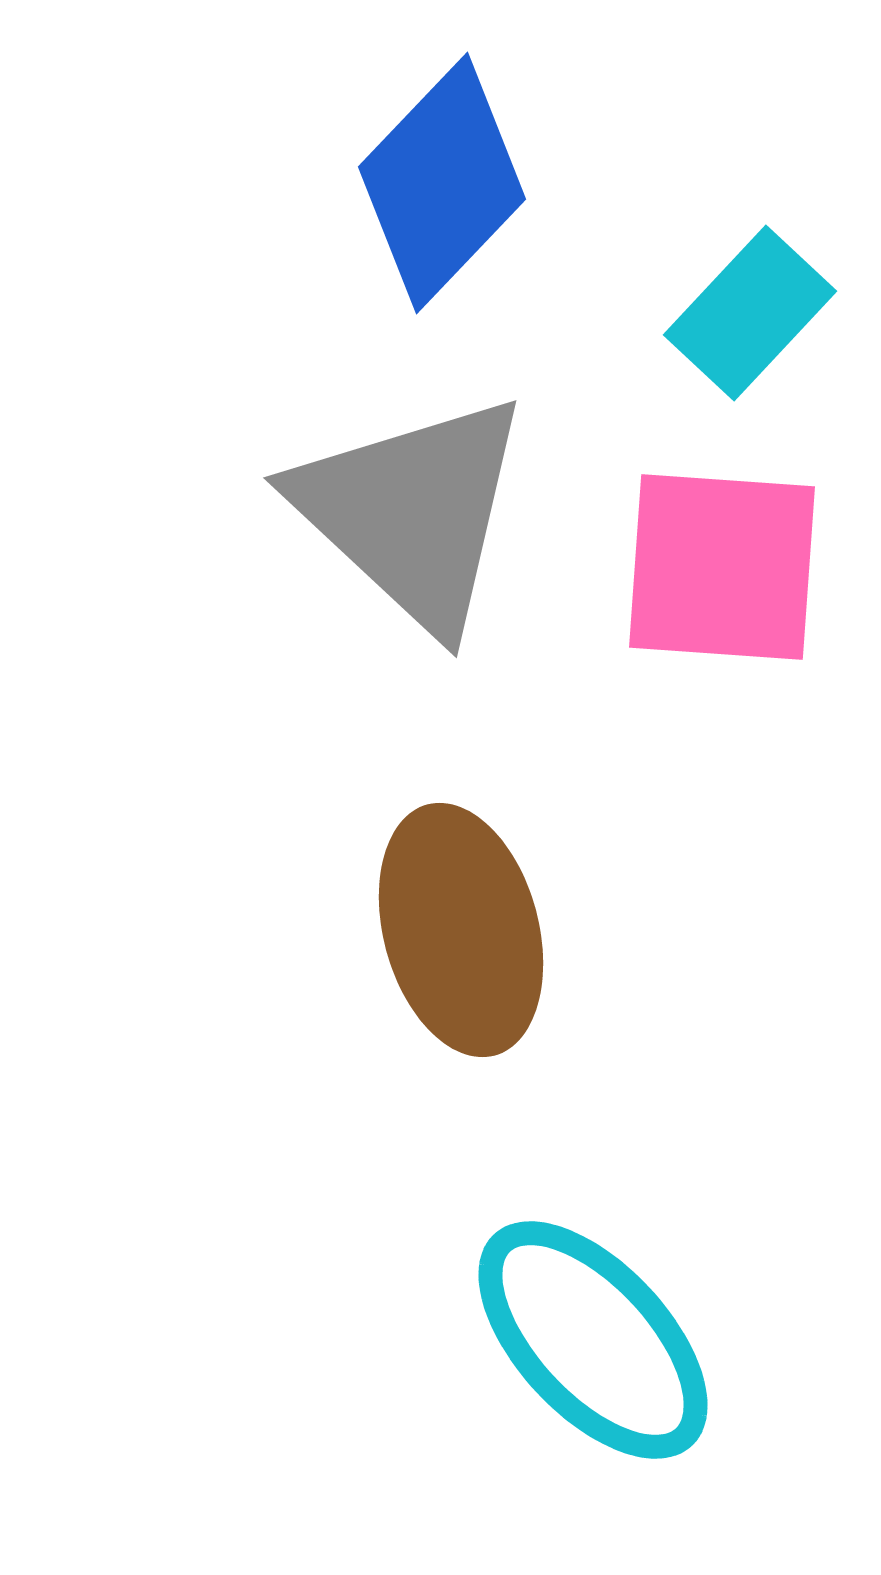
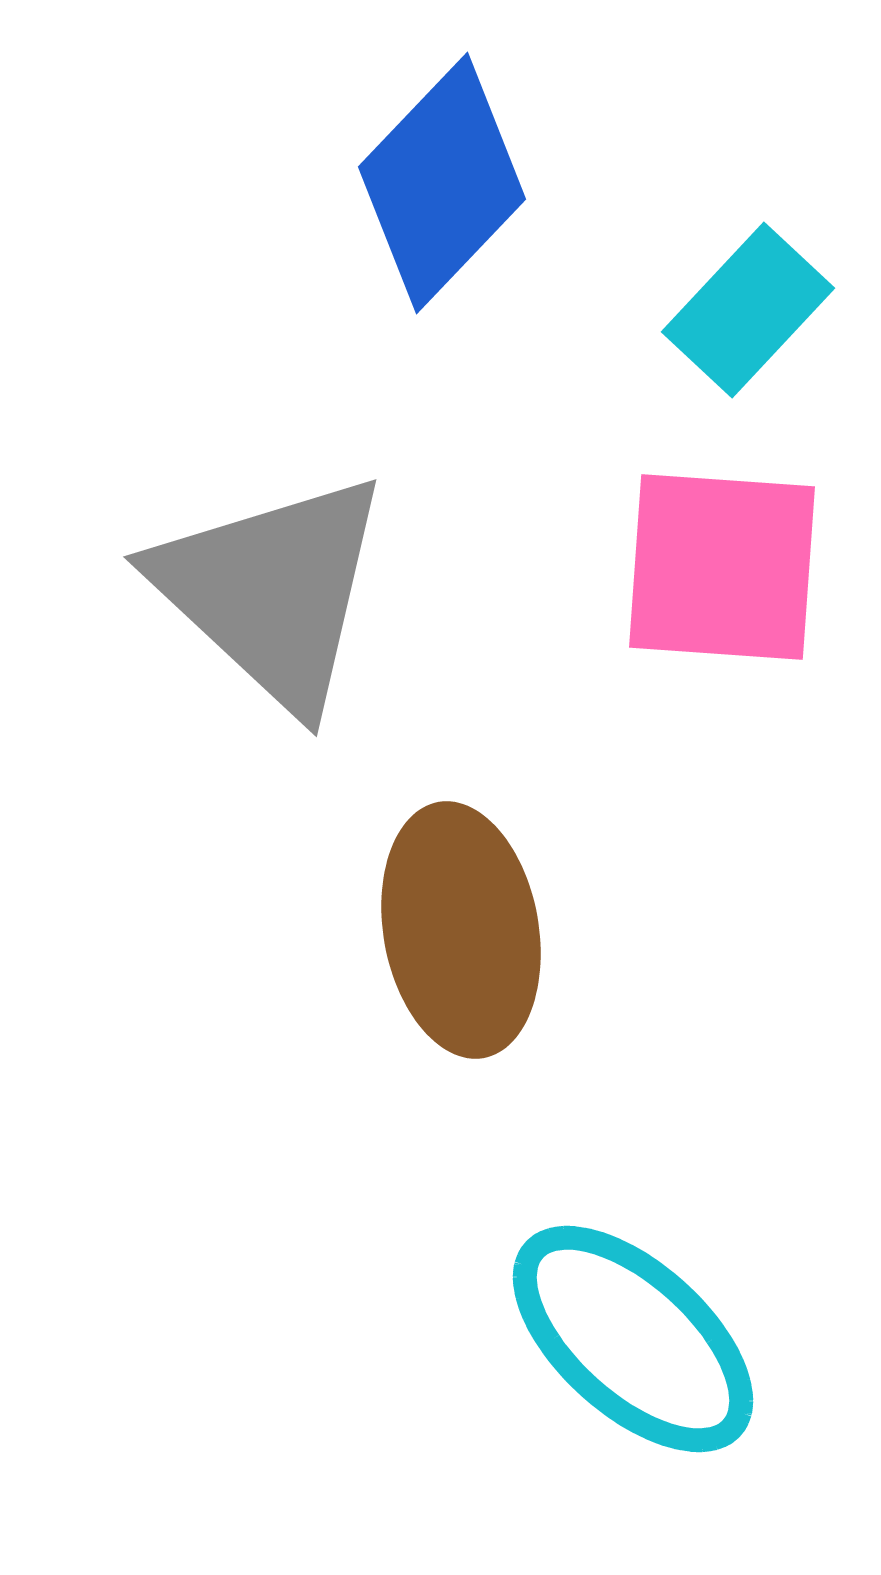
cyan rectangle: moved 2 px left, 3 px up
gray triangle: moved 140 px left, 79 px down
brown ellipse: rotated 5 degrees clockwise
cyan ellipse: moved 40 px right, 1 px up; rotated 5 degrees counterclockwise
